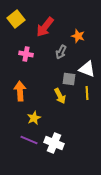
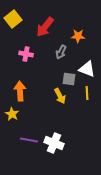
yellow square: moved 3 px left
orange star: rotated 16 degrees counterclockwise
yellow star: moved 22 px left, 4 px up; rotated 16 degrees counterclockwise
purple line: rotated 12 degrees counterclockwise
